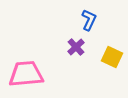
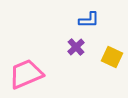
blue L-shape: rotated 65 degrees clockwise
pink trapezoid: rotated 18 degrees counterclockwise
